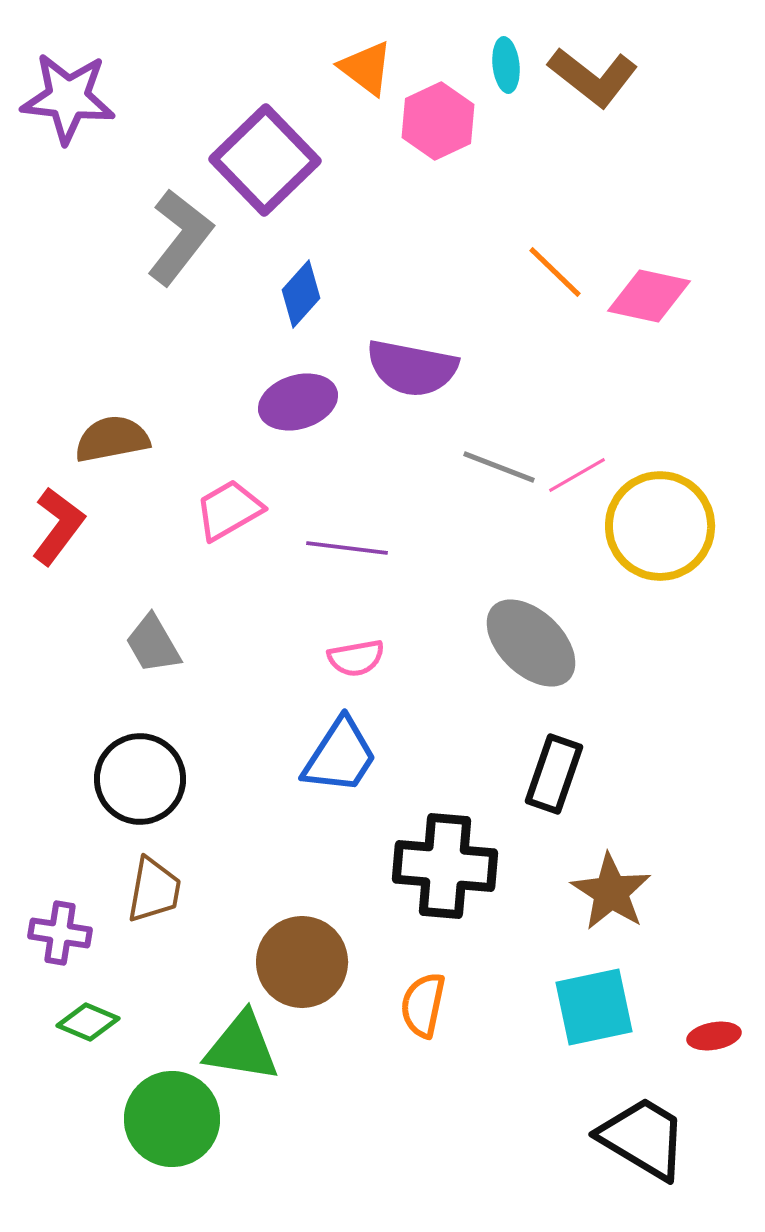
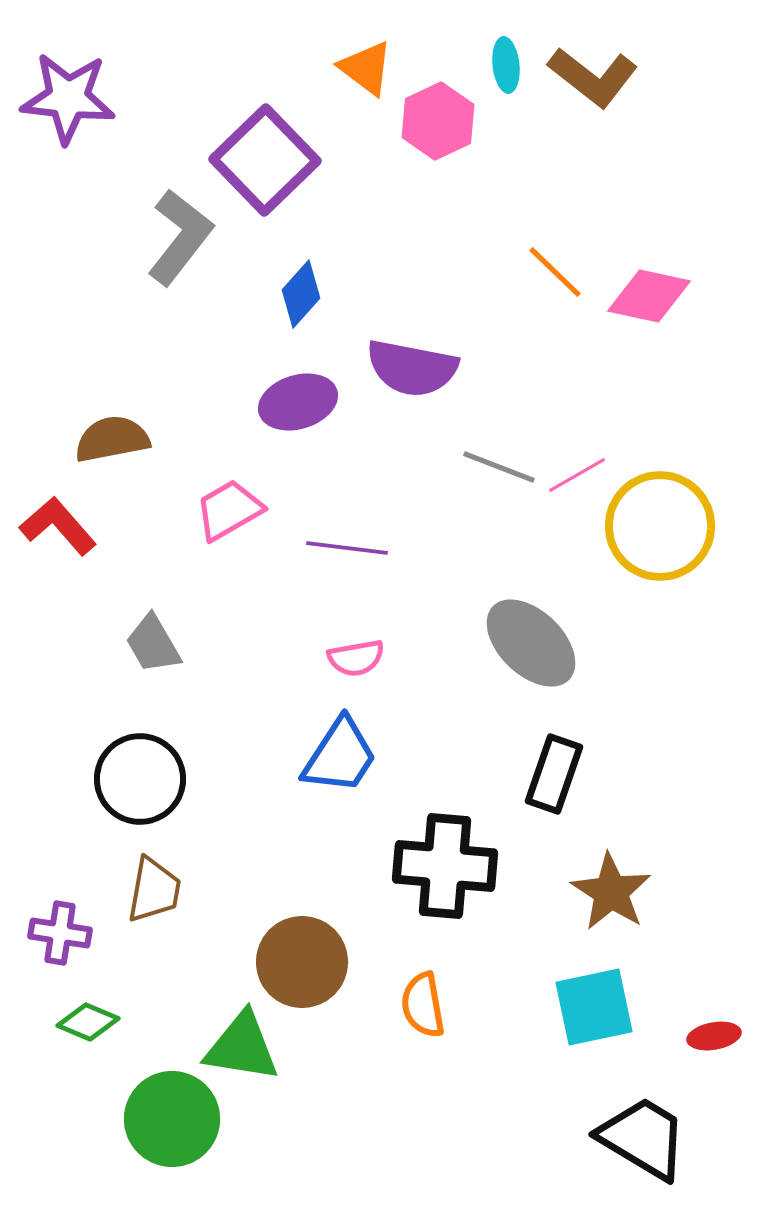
red L-shape: rotated 78 degrees counterclockwise
orange semicircle: rotated 22 degrees counterclockwise
